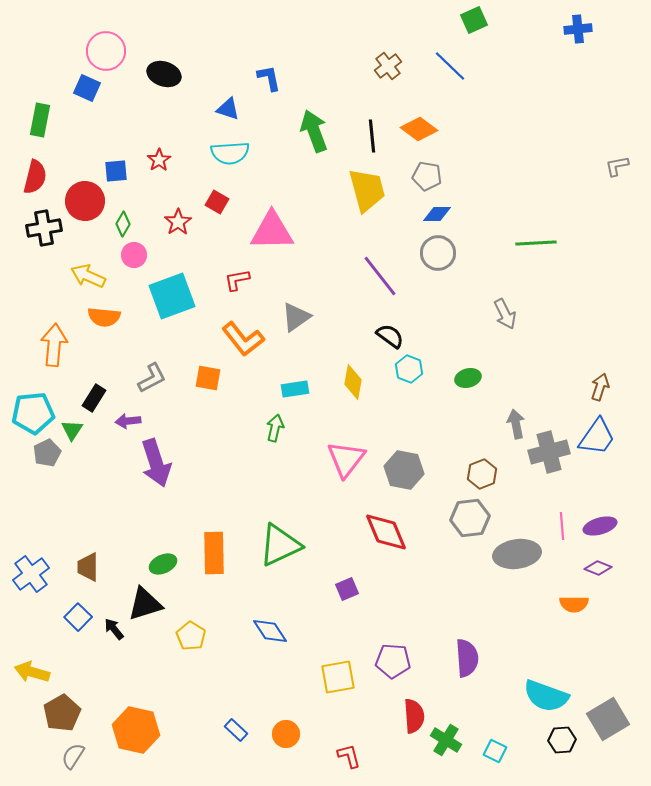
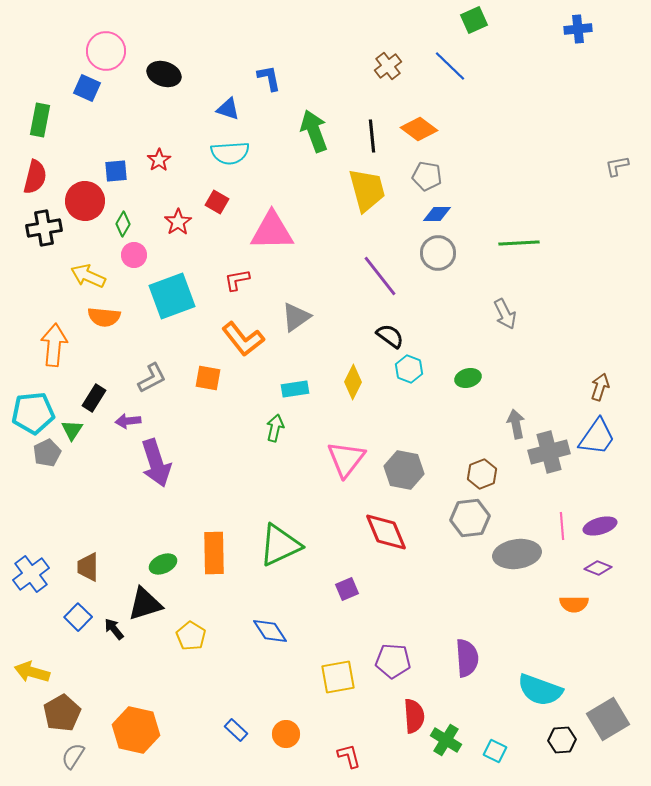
green line at (536, 243): moved 17 px left
yellow diamond at (353, 382): rotated 16 degrees clockwise
cyan semicircle at (546, 696): moved 6 px left, 6 px up
